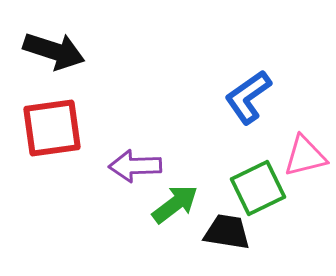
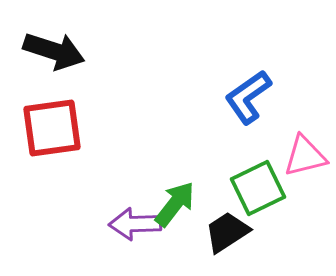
purple arrow: moved 58 px down
green arrow: rotated 15 degrees counterclockwise
black trapezoid: rotated 42 degrees counterclockwise
